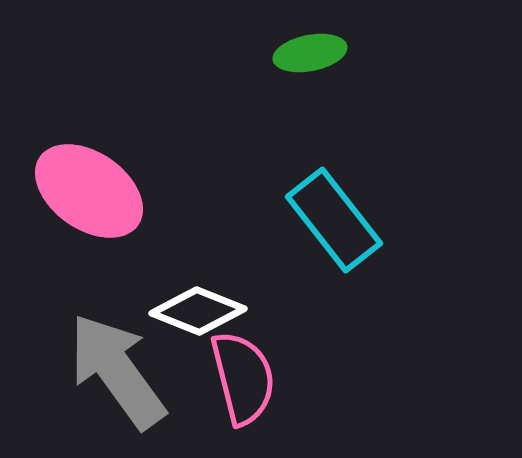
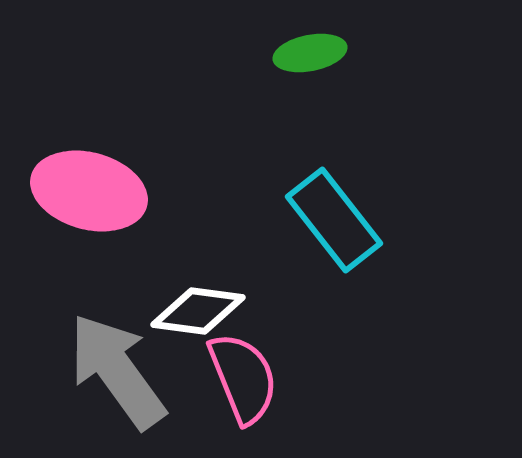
pink ellipse: rotated 20 degrees counterclockwise
white diamond: rotated 14 degrees counterclockwise
pink semicircle: rotated 8 degrees counterclockwise
